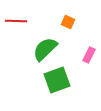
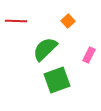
orange square: moved 1 px up; rotated 24 degrees clockwise
